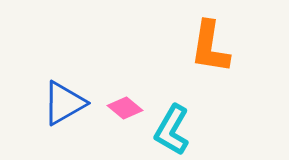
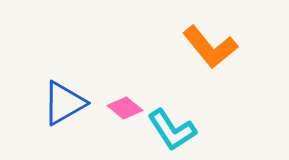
orange L-shape: rotated 48 degrees counterclockwise
cyan L-shape: rotated 63 degrees counterclockwise
